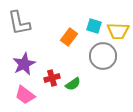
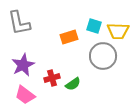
orange rectangle: rotated 36 degrees clockwise
purple star: moved 1 px left, 1 px down
